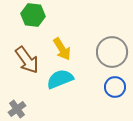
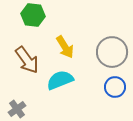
yellow arrow: moved 3 px right, 2 px up
cyan semicircle: moved 1 px down
